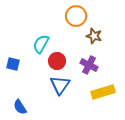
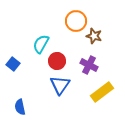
orange circle: moved 5 px down
blue square: rotated 24 degrees clockwise
yellow rectangle: moved 1 px left; rotated 20 degrees counterclockwise
blue semicircle: rotated 21 degrees clockwise
